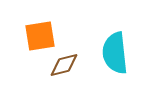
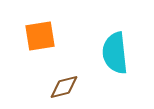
brown diamond: moved 22 px down
